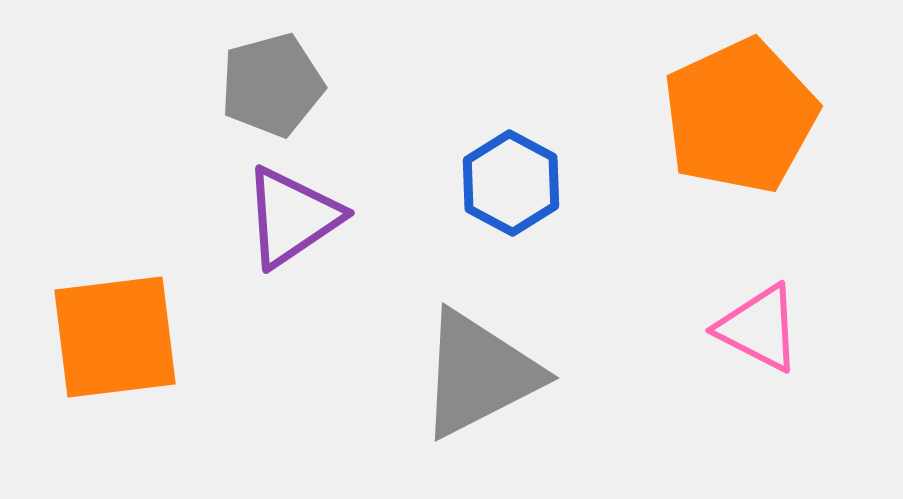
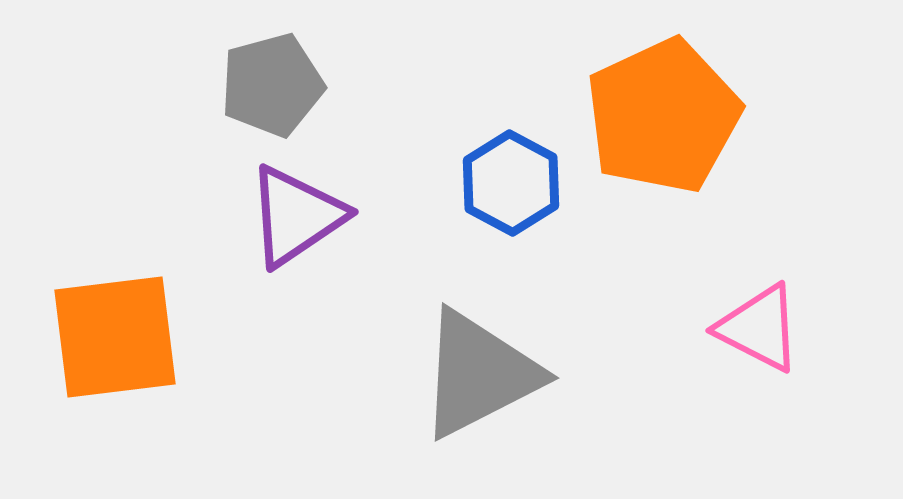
orange pentagon: moved 77 px left
purple triangle: moved 4 px right, 1 px up
